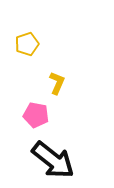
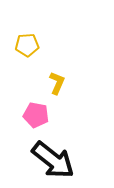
yellow pentagon: moved 1 px down; rotated 15 degrees clockwise
